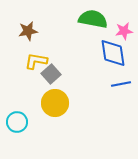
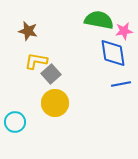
green semicircle: moved 6 px right, 1 px down
brown star: rotated 24 degrees clockwise
cyan circle: moved 2 px left
